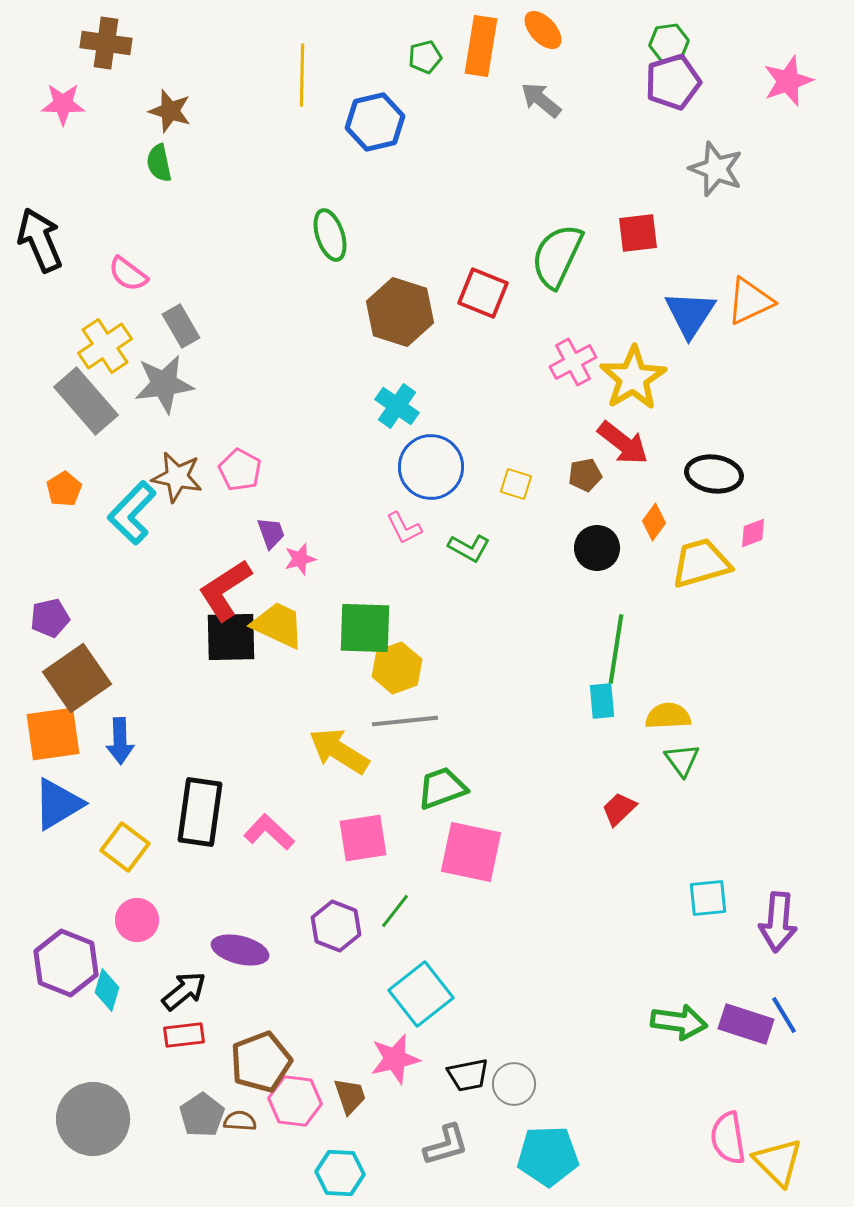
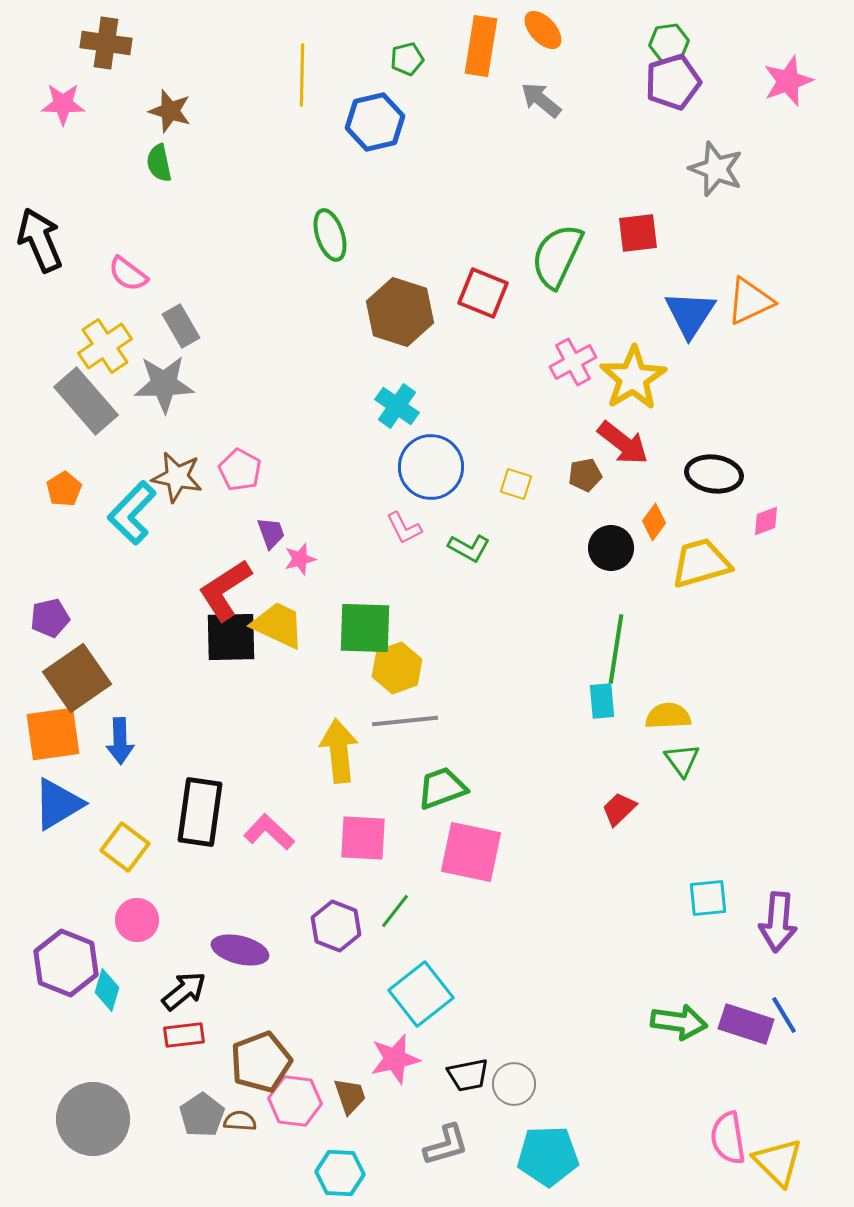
green pentagon at (425, 57): moved 18 px left, 2 px down
gray star at (164, 384): rotated 6 degrees clockwise
pink diamond at (753, 533): moved 13 px right, 12 px up
black circle at (597, 548): moved 14 px right
yellow arrow at (339, 751): rotated 52 degrees clockwise
pink square at (363, 838): rotated 12 degrees clockwise
